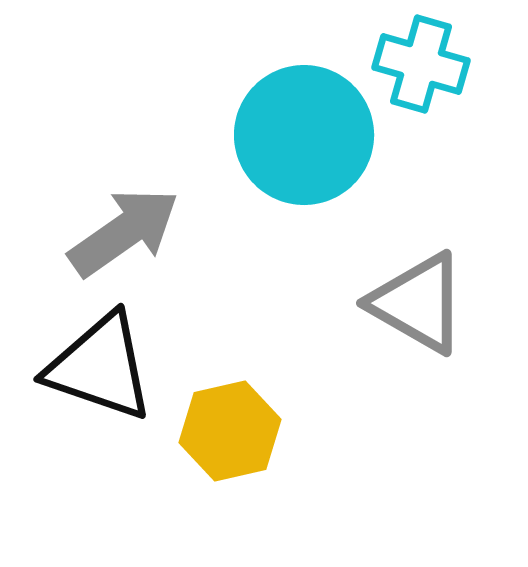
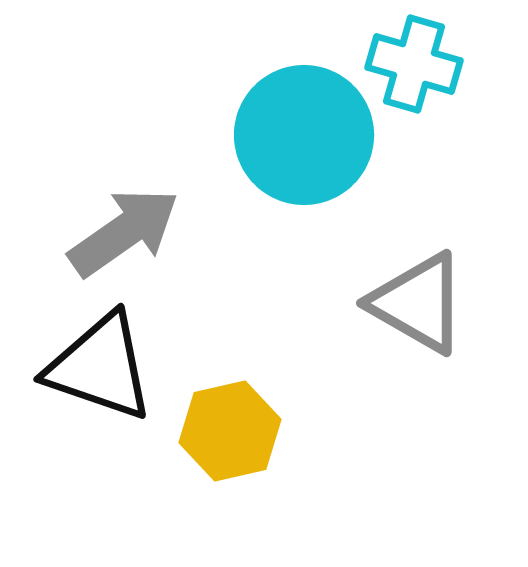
cyan cross: moved 7 px left
